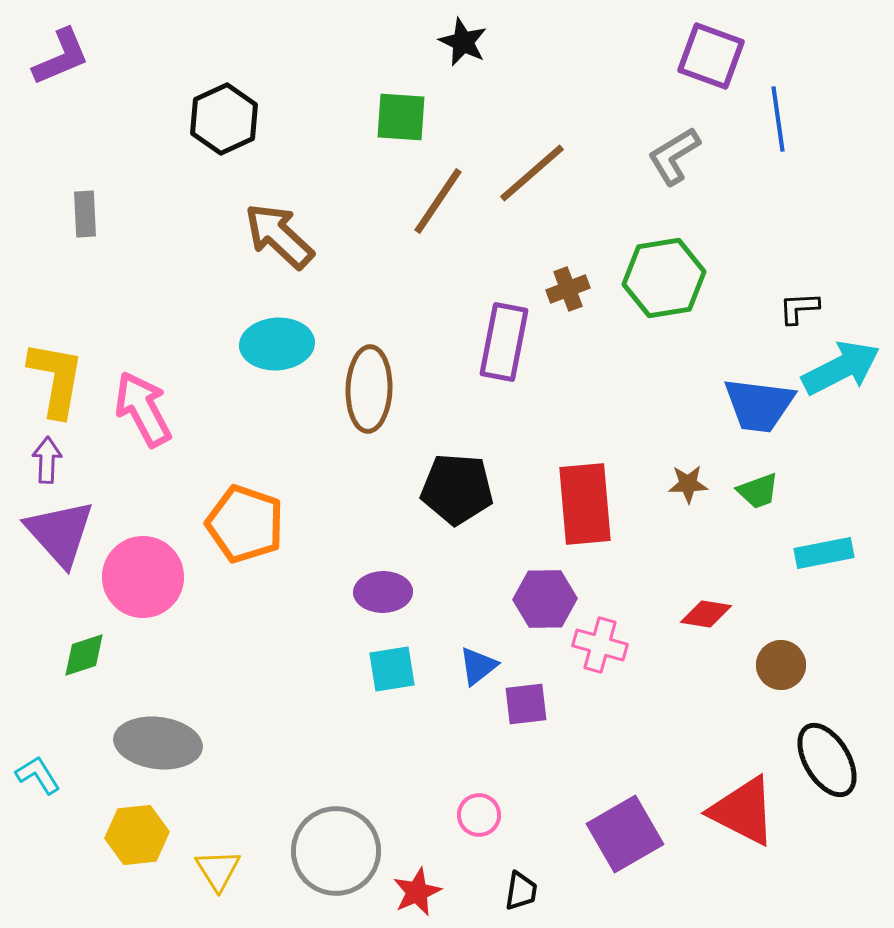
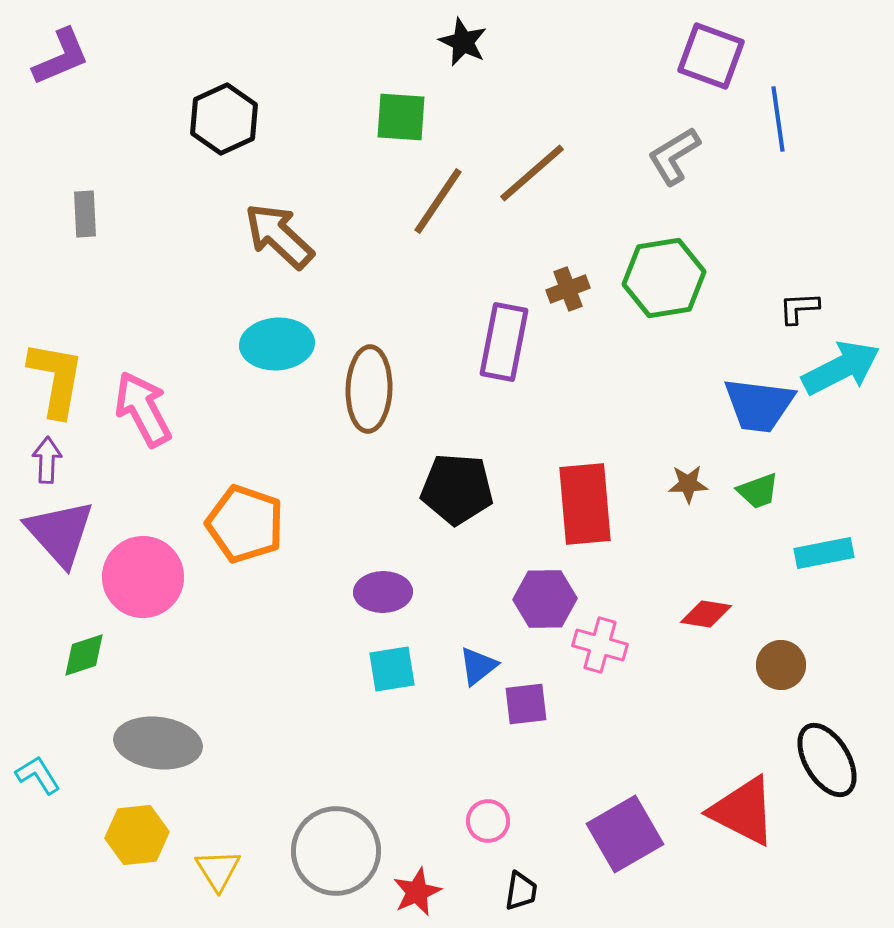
pink circle at (479, 815): moved 9 px right, 6 px down
